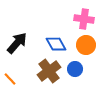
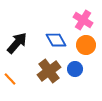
pink cross: moved 1 px left, 1 px down; rotated 24 degrees clockwise
blue diamond: moved 4 px up
